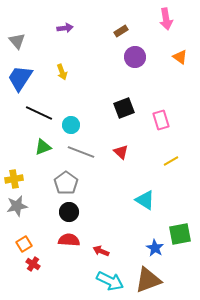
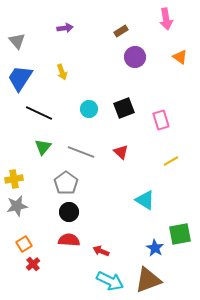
cyan circle: moved 18 px right, 16 px up
green triangle: rotated 30 degrees counterclockwise
red cross: rotated 16 degrees clockwise
